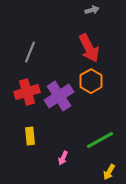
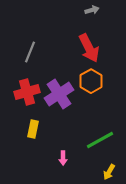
purple cross: moved 2 px up
yellow rectangle: moved 3 px right, 7 px up; rotated 18 degrees clockwise
pink arrow: rotated 24 degrees counterclockwise
